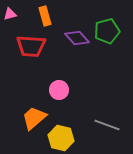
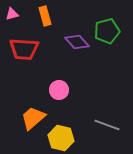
pink triangle: moved 2 px right
purple diamond: moved 4 px down
red trapezoid: moved 7 px left, 3 px down
orange trapezoid: moved 1 px left
